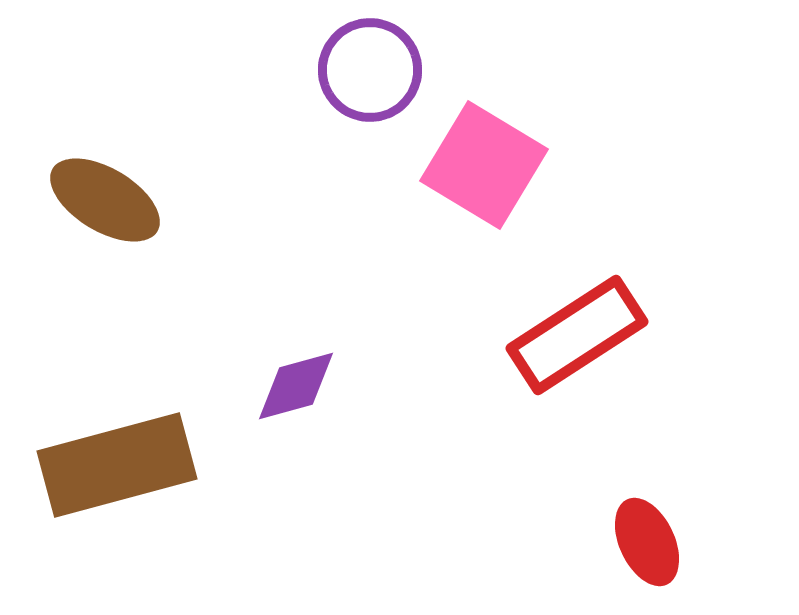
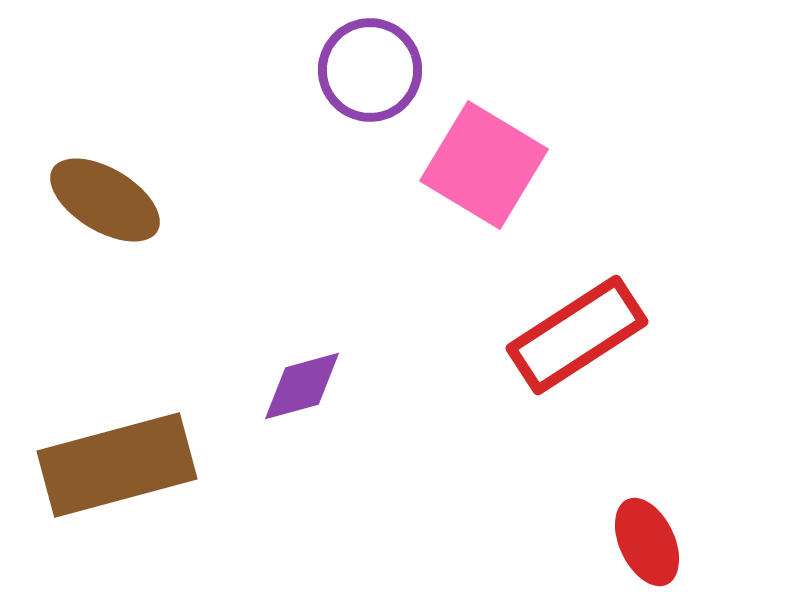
purple diamond: moved 6 px right
